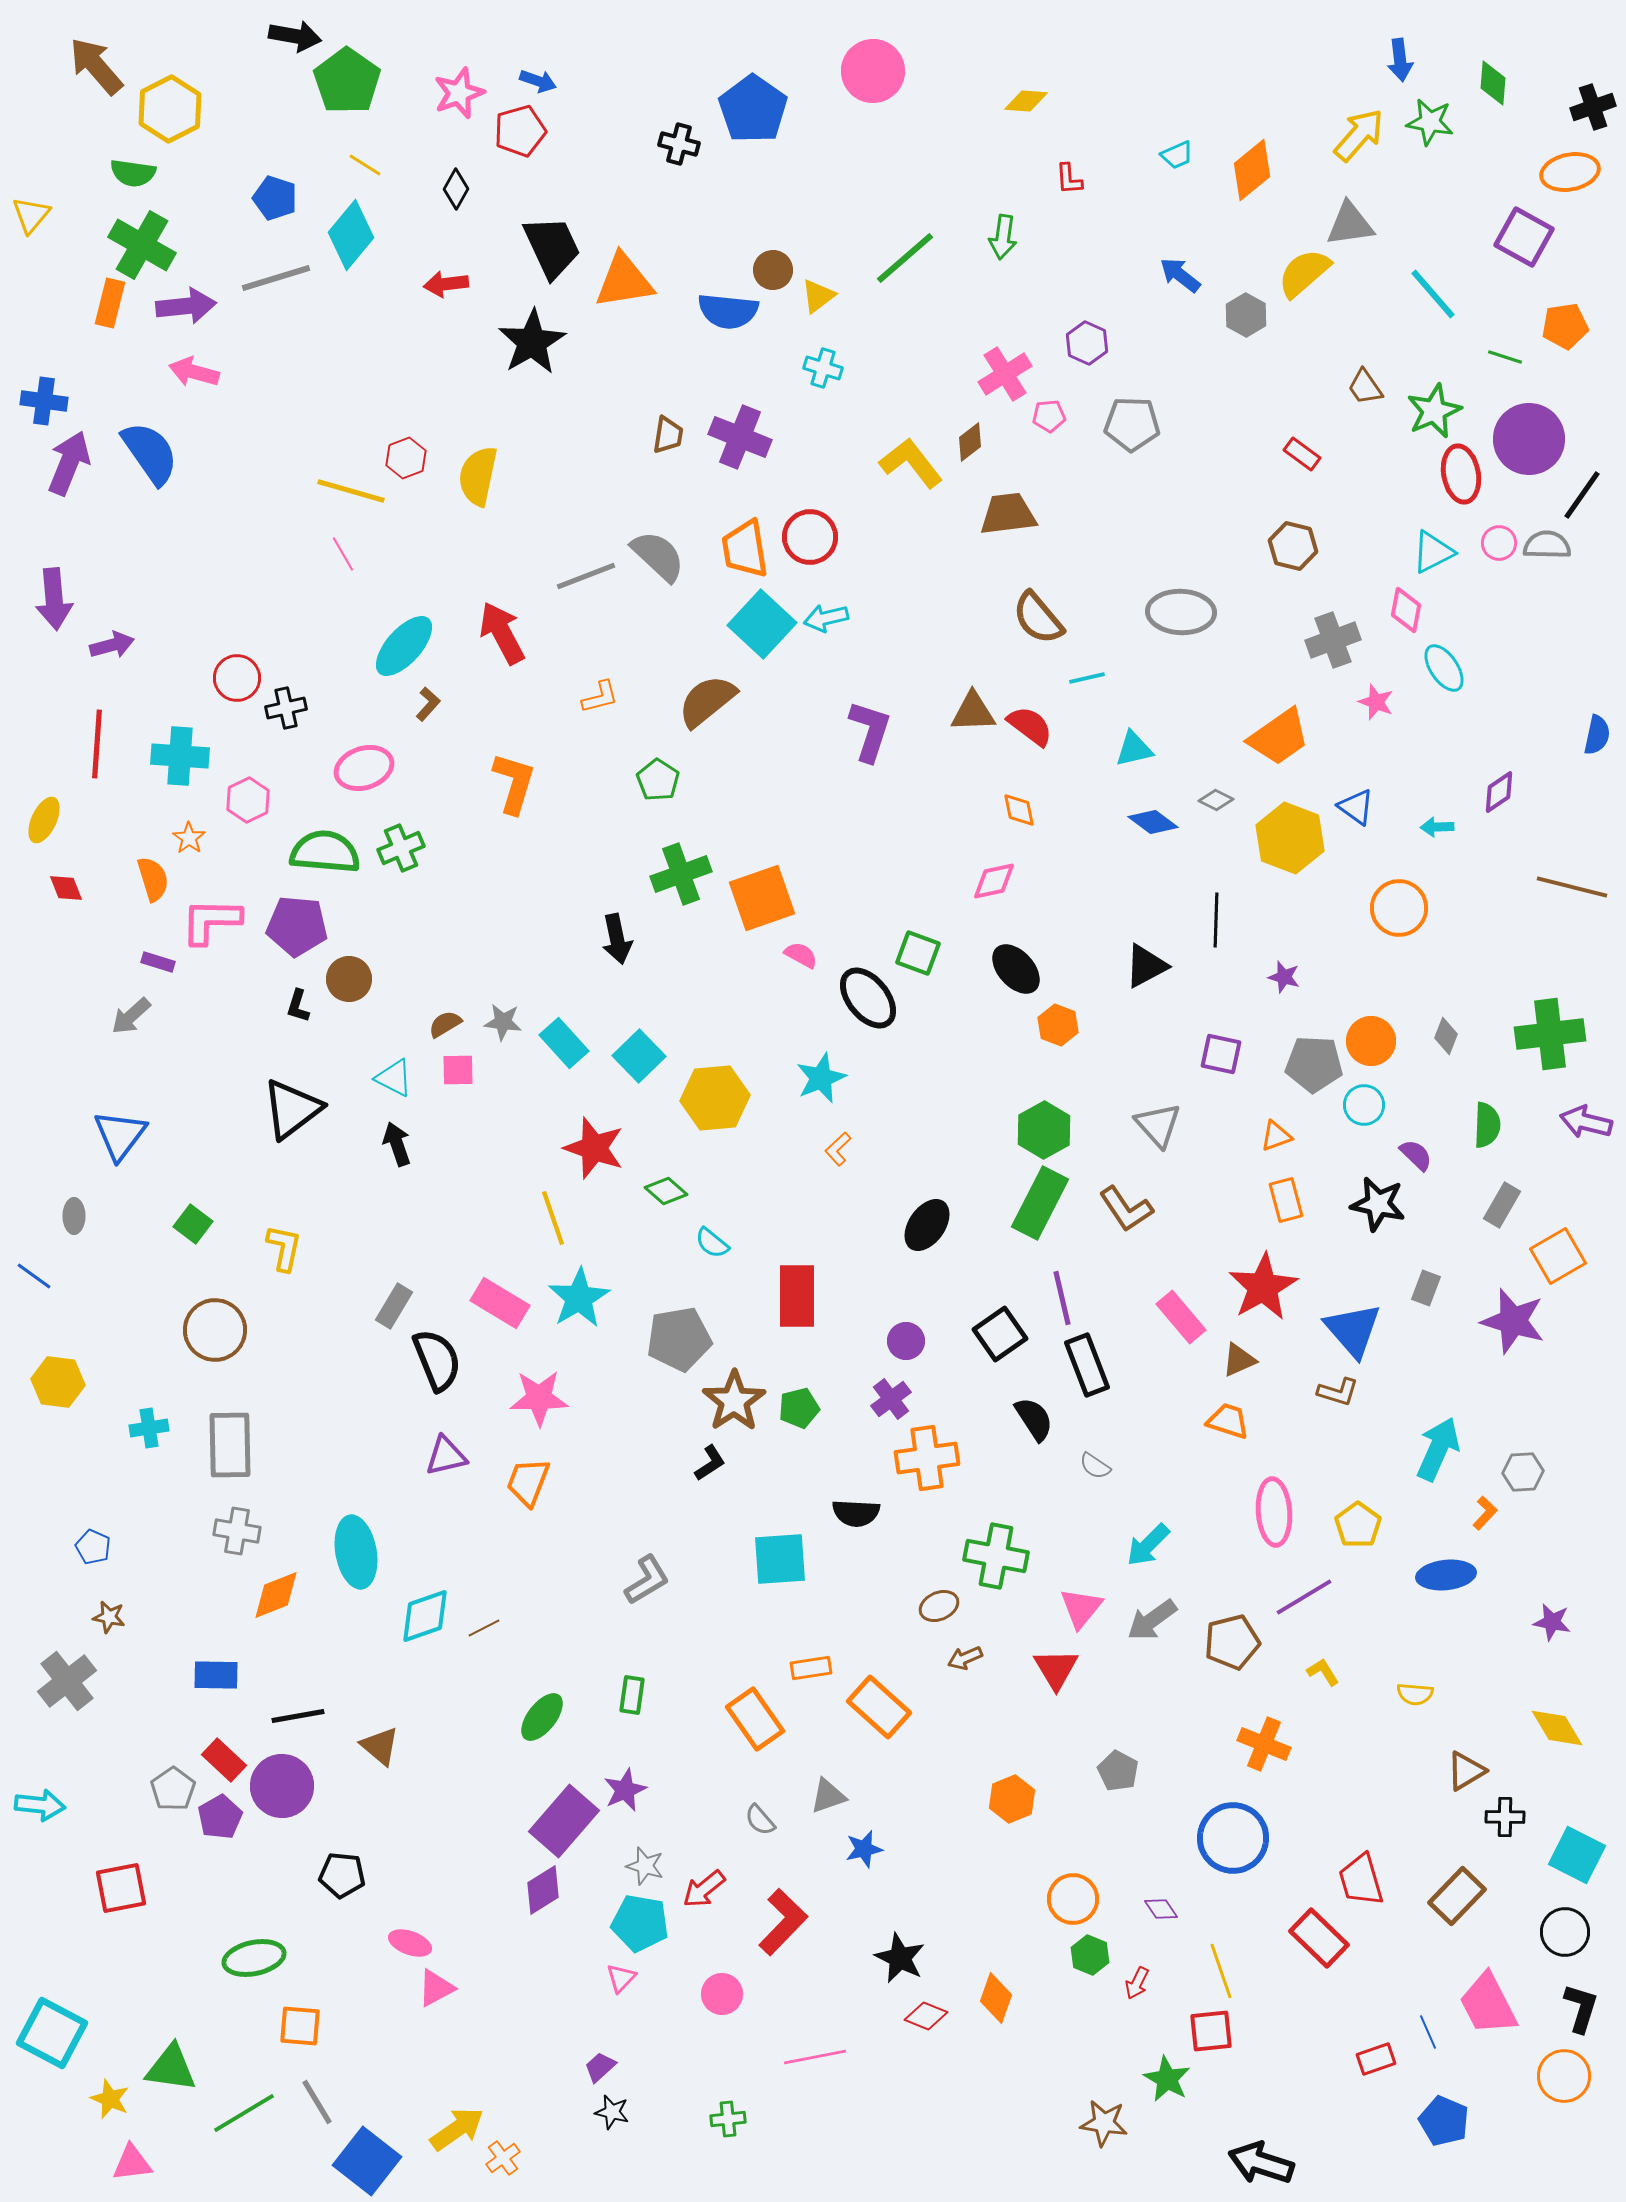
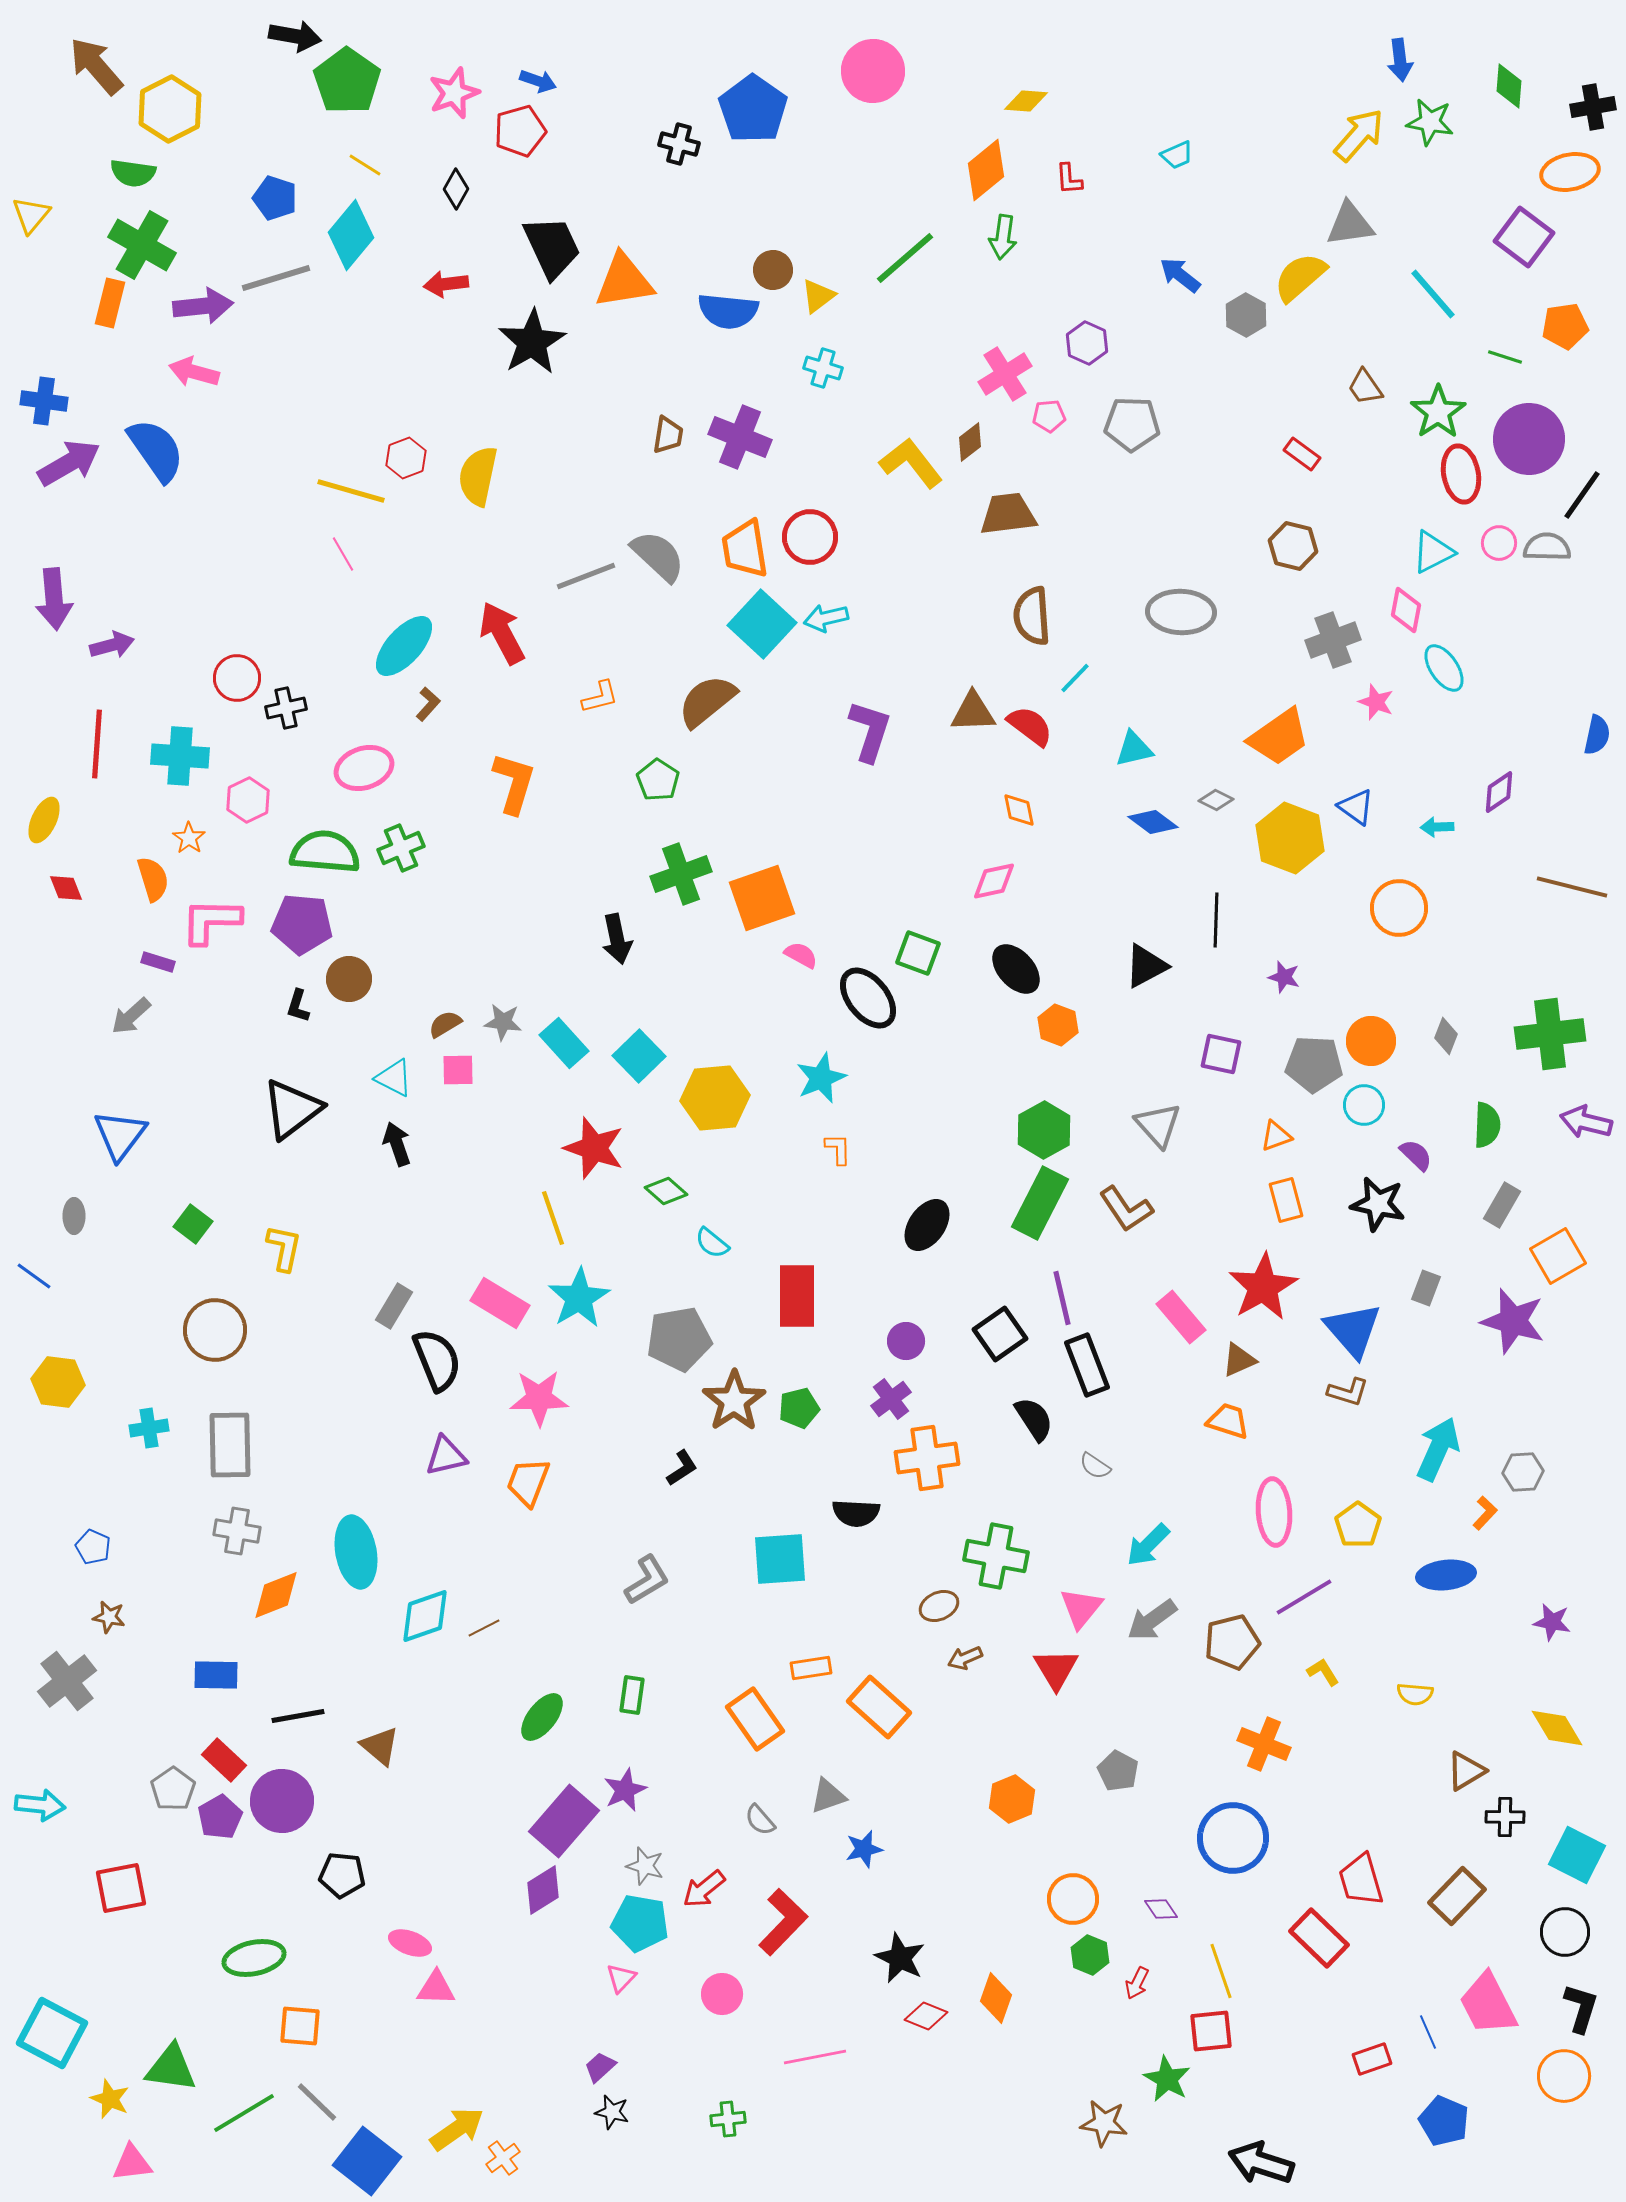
green diamond at (1493, 83): moved 16 px right, 3 px down
pink star at (459, 93): moved 5 px left
black cross at (1593, 107): rotated 9 degrees clockwise
orange diamond at (1252, 170): moved 266 px left
purple square at (1524, 237): rotated 8 degrees clockwise
yellow semicircle at (1304, 273): moved 4 px left, 4 px down
purple arrow at (186, 306): moved 17 px right
green star at (1434, 411): moved 4 px right, 1 px down; rotated 10 degrees counterclockwise
blue semicircle at (150, 453): moved 6 px right, 3 px up
purple arrow at (69, 463): rotated 38 degrees clockwise
gray semicircle at (1547, 545): moved 2 px down
brown semicircle at (1038, 618): moved 6 px left, 2 px up; rotated 36 degrees clockwise
cyan line at (1087, 678): moved 12 px left; rotated 33 degrees counterclockwise
purple pentagon at (297, 926): moved 5 px right, 2 px up
orange L-shape at (838, 1149): rotated 132 degrees clockwise
brown L-shape at (1338, 1392): moved 10 px right
black L-shape at (710, 1463): moved 28 px left, 5 px down
purple circle at (282, 1786): moved 15 px down
pink triangle at (436, 1988): rotated 30 degrees clockwise
red rectangle at (1376, 2059): moved 4 px left
gray line at (317, 2102): rotated 15 degrees counterclockwise
